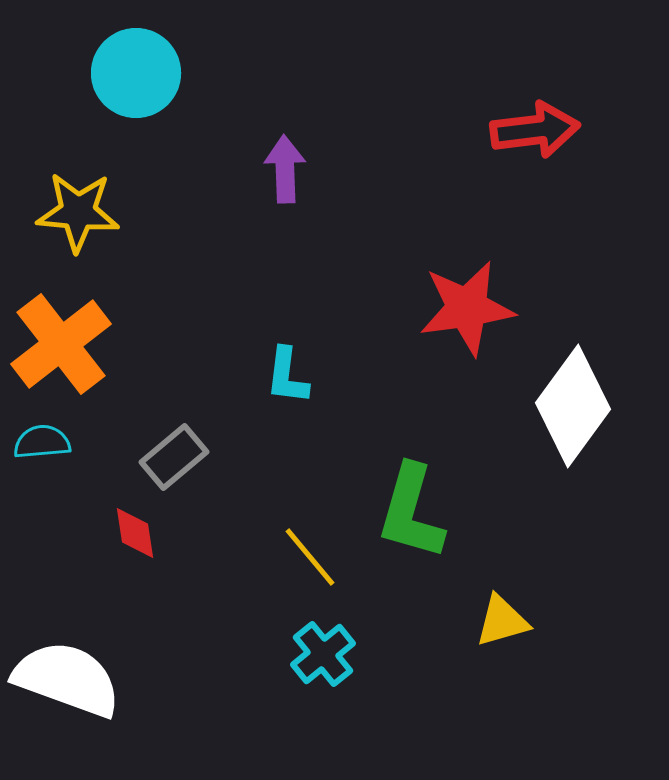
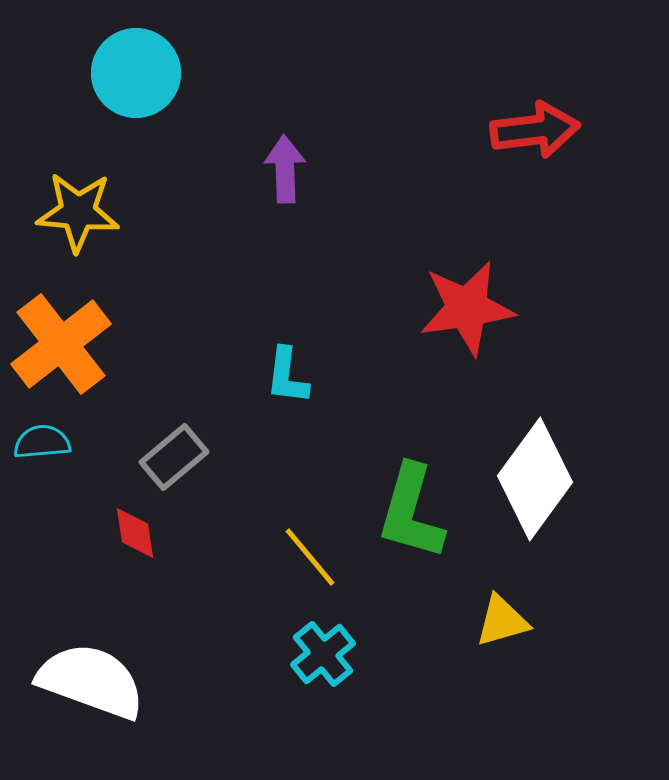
white diamond: moved 38 px left, 73 px down
white semicircle: moved 24 px right, 2 px down
